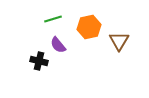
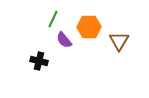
green line: rotated 48 degrees counterclockwise
orange hexagon: rotated 10 degrees clockwise
purple semicircle: moved 6 px right, 5 px up
